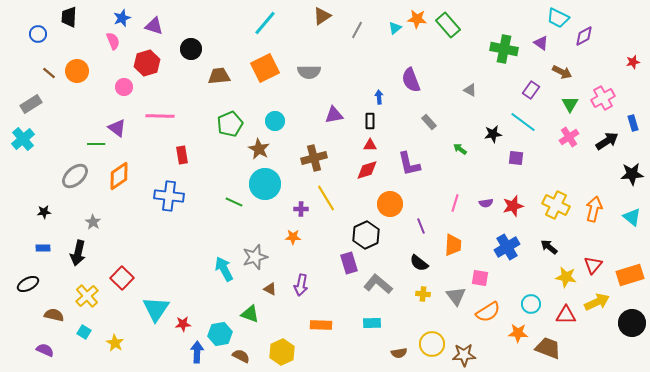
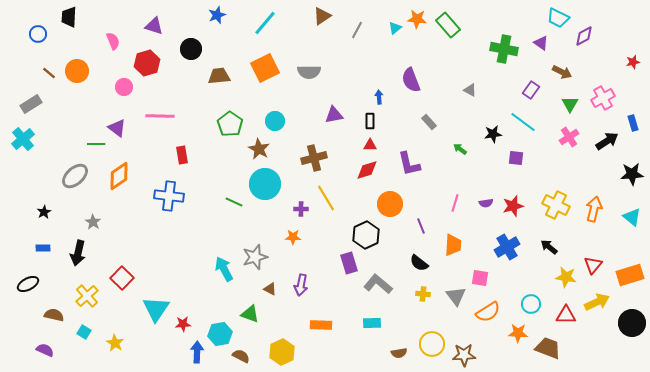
blue star at (122, 18): moved 95 px right, 3 px up
green pentagon at (230, 124): rotated 15 degrees counterclockwise
black star at (44, 212): rotated 24 degrees counterclockwise
